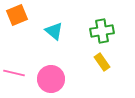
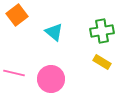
orange square: rotated 15 degrees counterclockwise
cyan triangle: moved 1 px down
yellow rectangle: rotated 24 degrees counterclockwise
